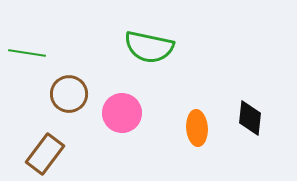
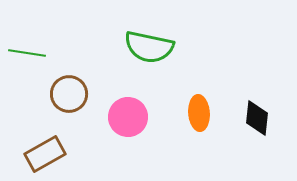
pink circle: moved 6 px right, 4 px down
black diamond: moved 7 px right
orange ellipse: moved 2 px right, 15 px up
brown rectangle: rotated 24 degrees clockwise
